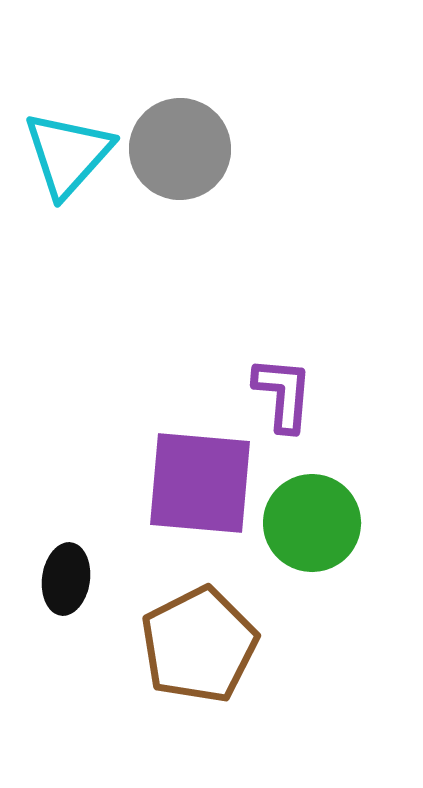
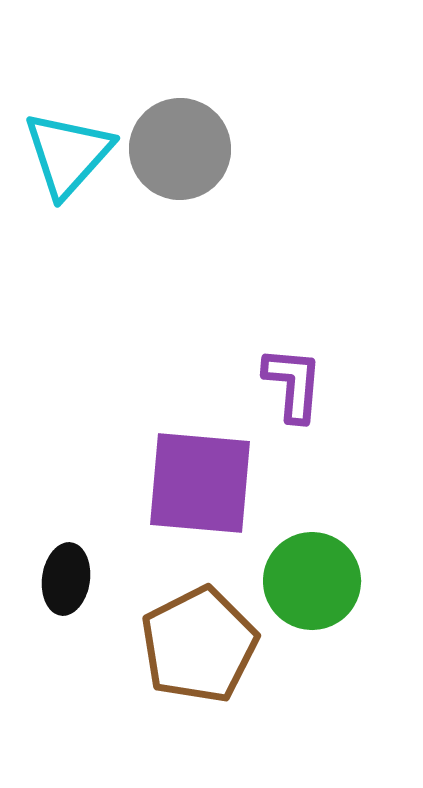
purple L-shape: moved 10 px right, 10 px up
green circle: moved 58 px down
